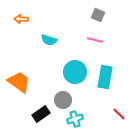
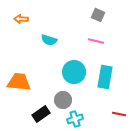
pink line: moved 1 px right, 1 px down
cyan circle: moved 1 px left
orange trapezoid: rotated 30 degrees counterclockwise
red line: rotated 32 degrees counterclockwise
